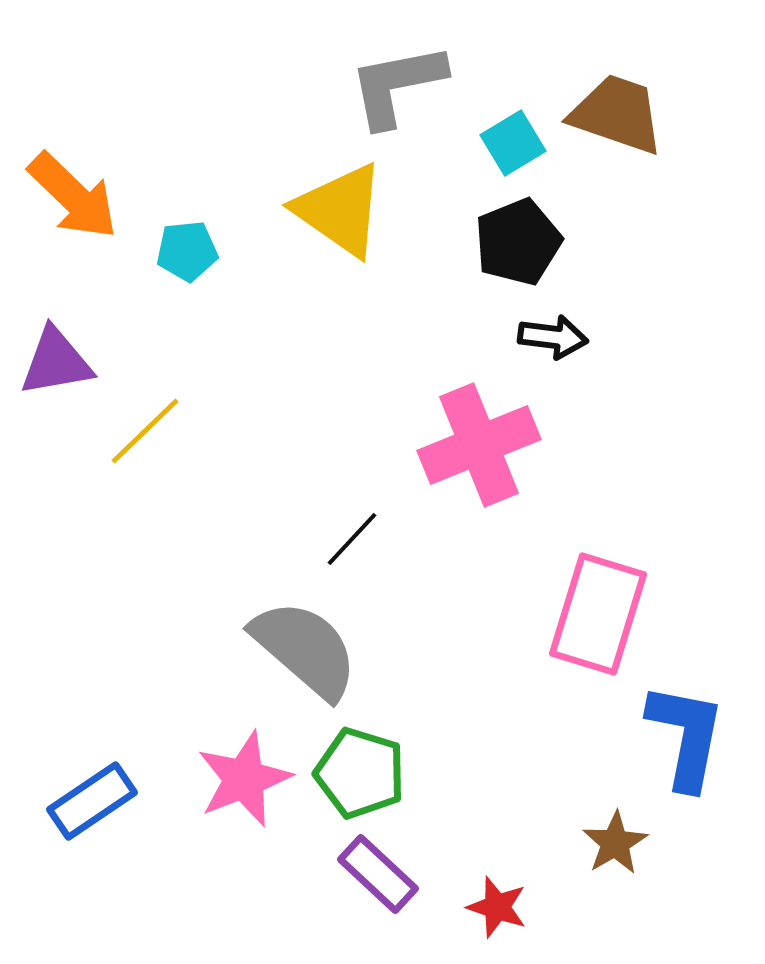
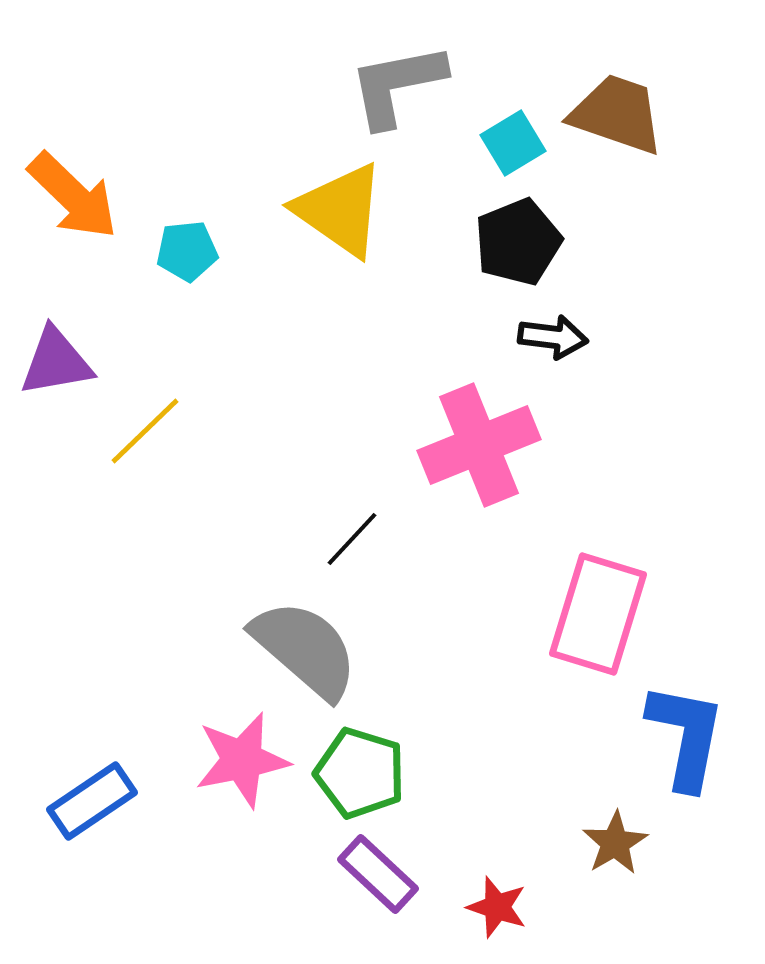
pink star: moved 2 px left, 19 px up; rotated 10 degrees clockwise
